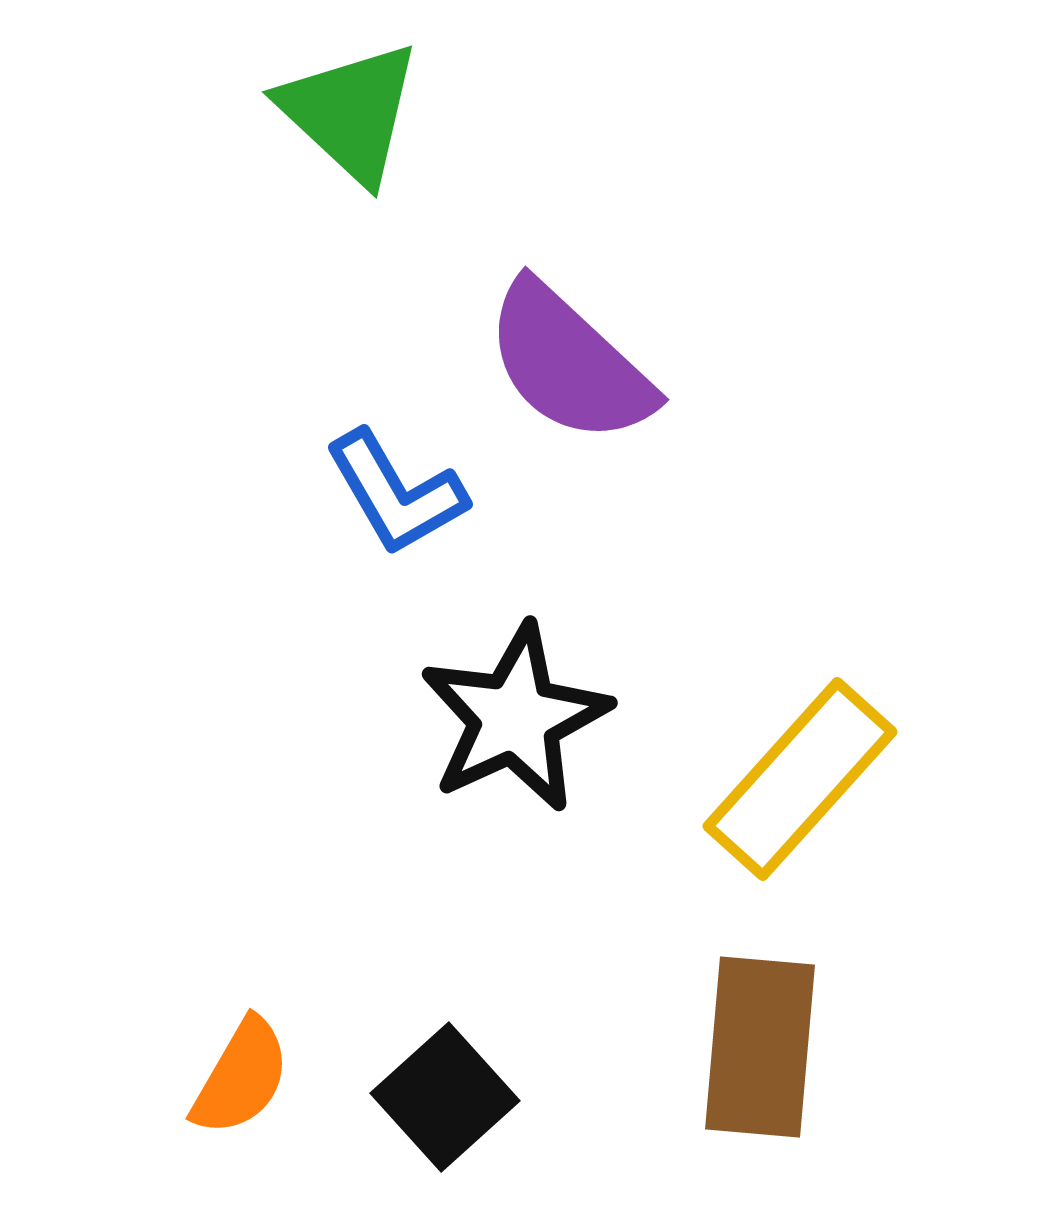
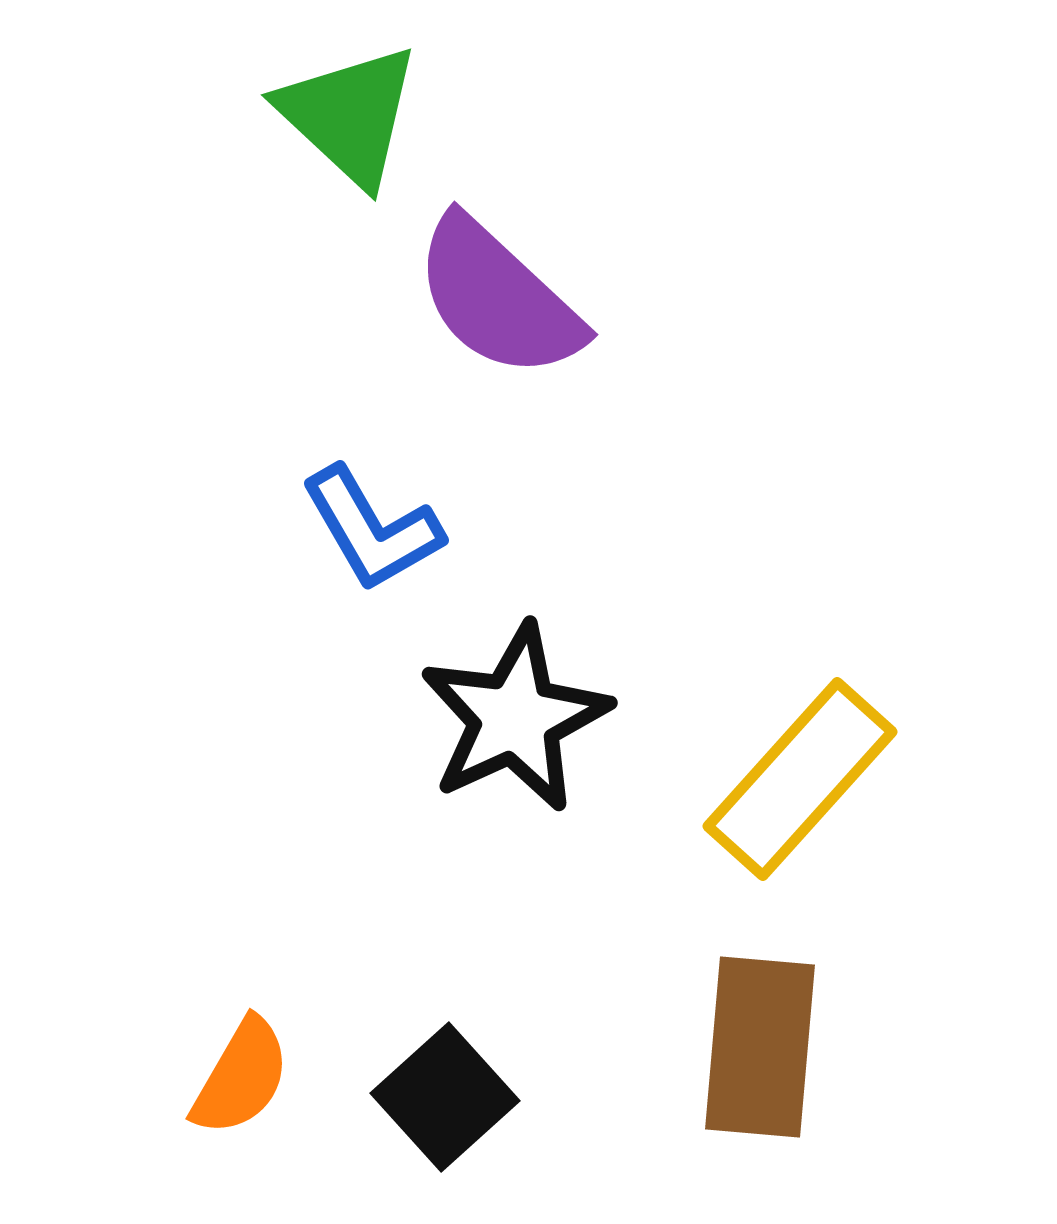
green triangle: moved 1 px left, 3 px down
purple semicircle: moved 71 px left, 65 px up
blue L-shape: moved 24 px left, 36 px down
